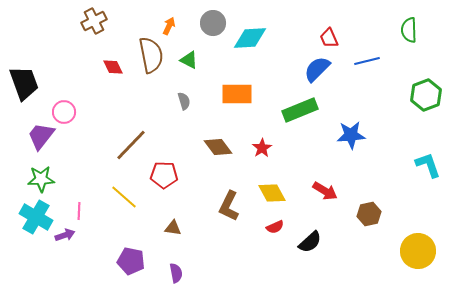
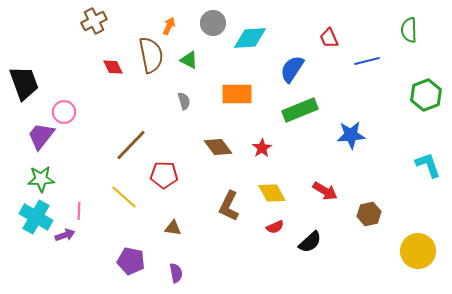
blue semicircle: moved 25 px left; rotated 12 degrees counterclockwise
